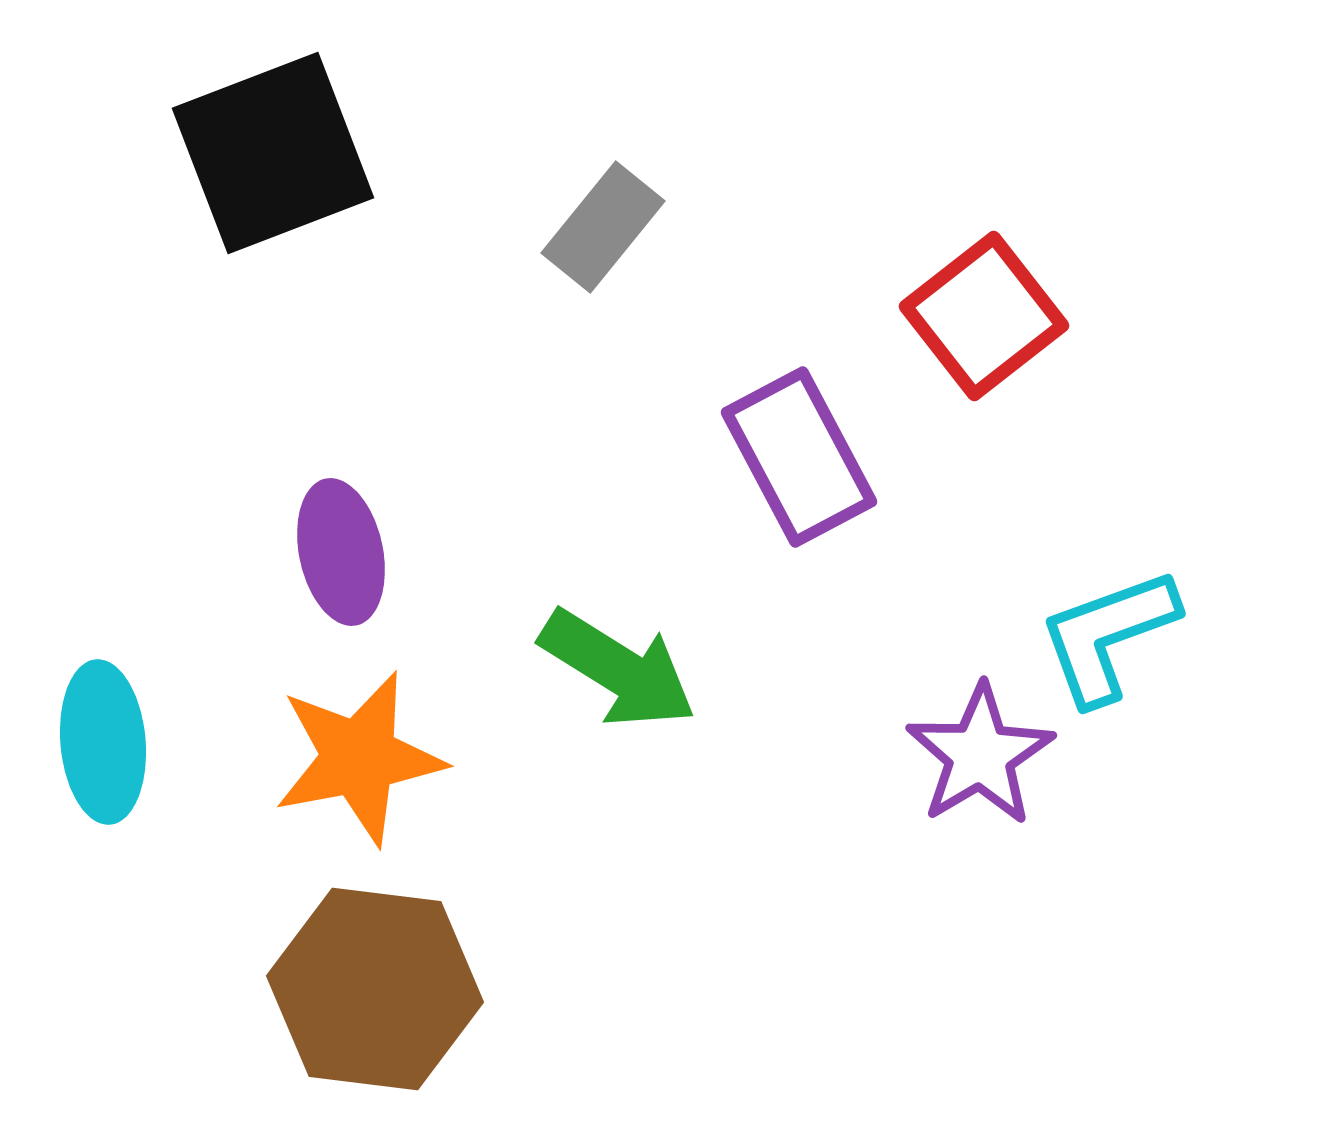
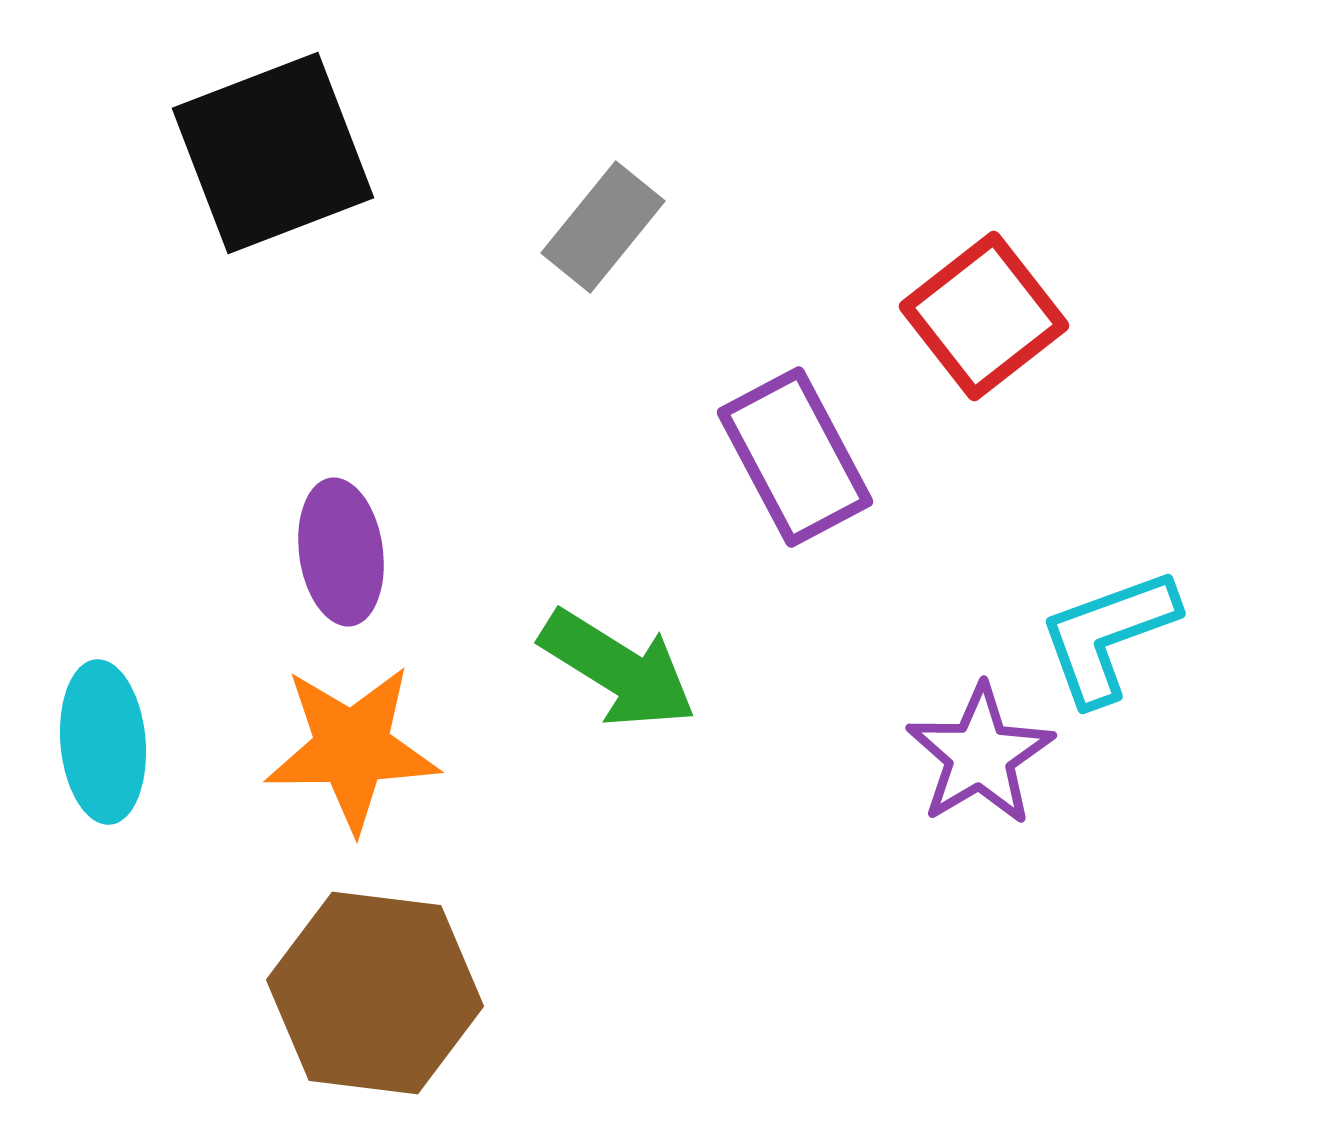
purple rectangle: moved 4 px left
purple ellipse: rotated 4 degrees clockwise
orange star: moved 7 px left, 10 px up; rotated 10 degrees clockwise
brown hexagon: moved 4 px down
